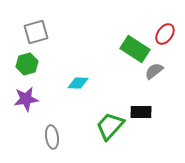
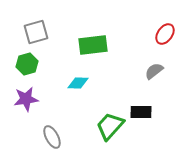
green rectangle: moved 42 px left, 4 px up; rotated 40 degrees counterclockwise
gray ellipse: rotated 20 degrees counterclockwise
